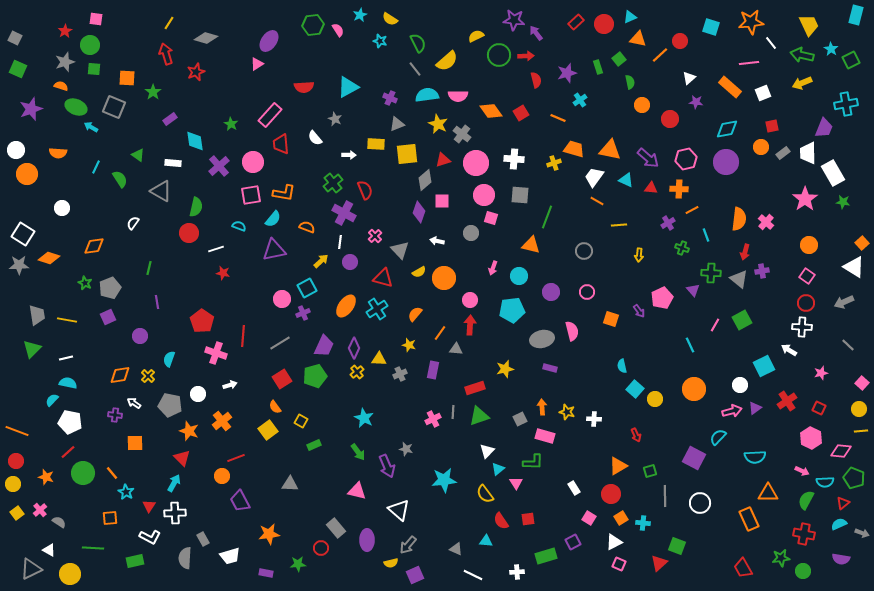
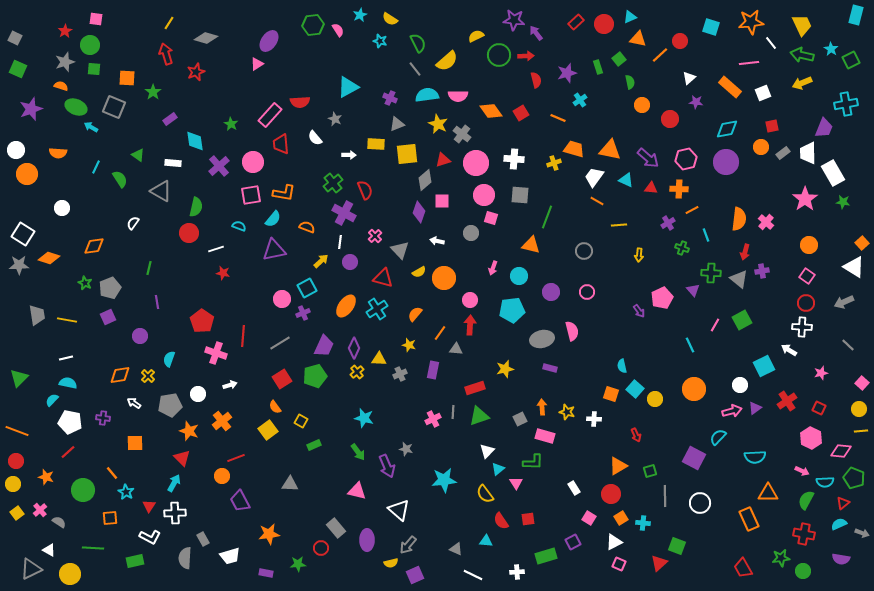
yellow trapezoid at (809, 25): moved 7 px left
red semicircle at (304, 87): moved 4 px left, 15 px down
orange square at (611, 319): moved 75 px down
green triangle at (32, 349): moved 13 px left, 29 px down
gray pentagon at (170, 405): rotated 20 degrees counterclockwise
purple cross at (115, 415): moved 12 px left, 3 px down
cyan star at (364, 418): rotated 12 degrees counterclockwise
green circle at (83, 473): moved 17 px down
